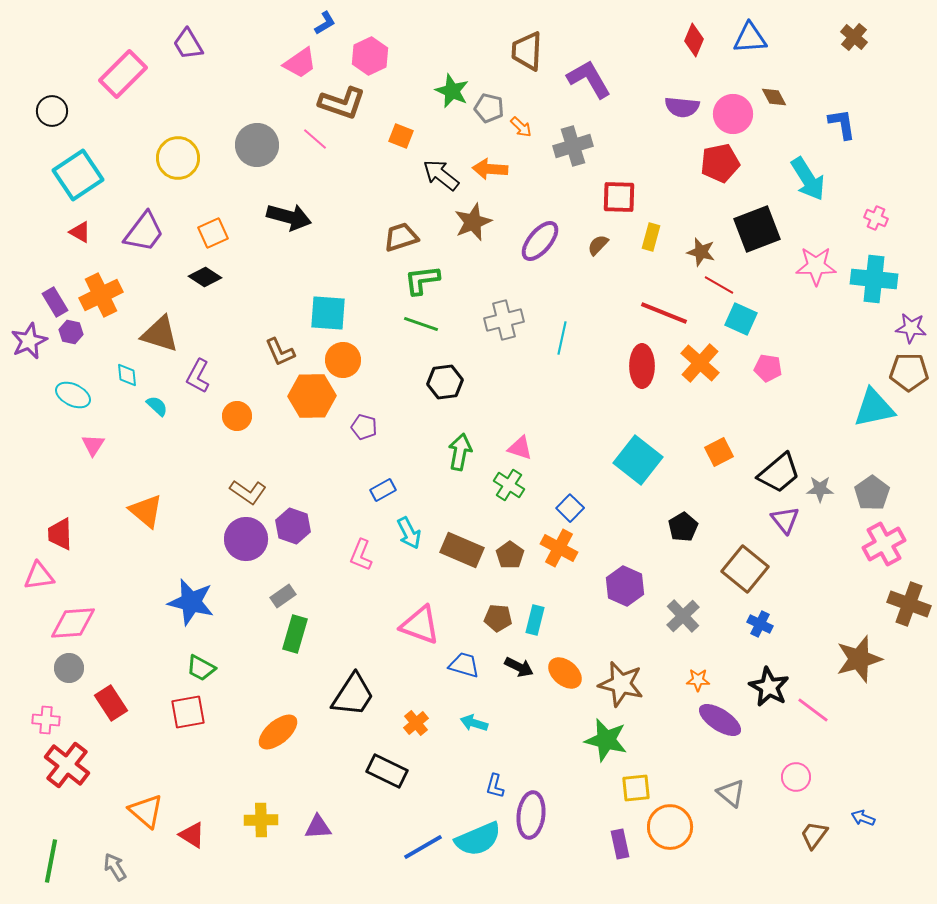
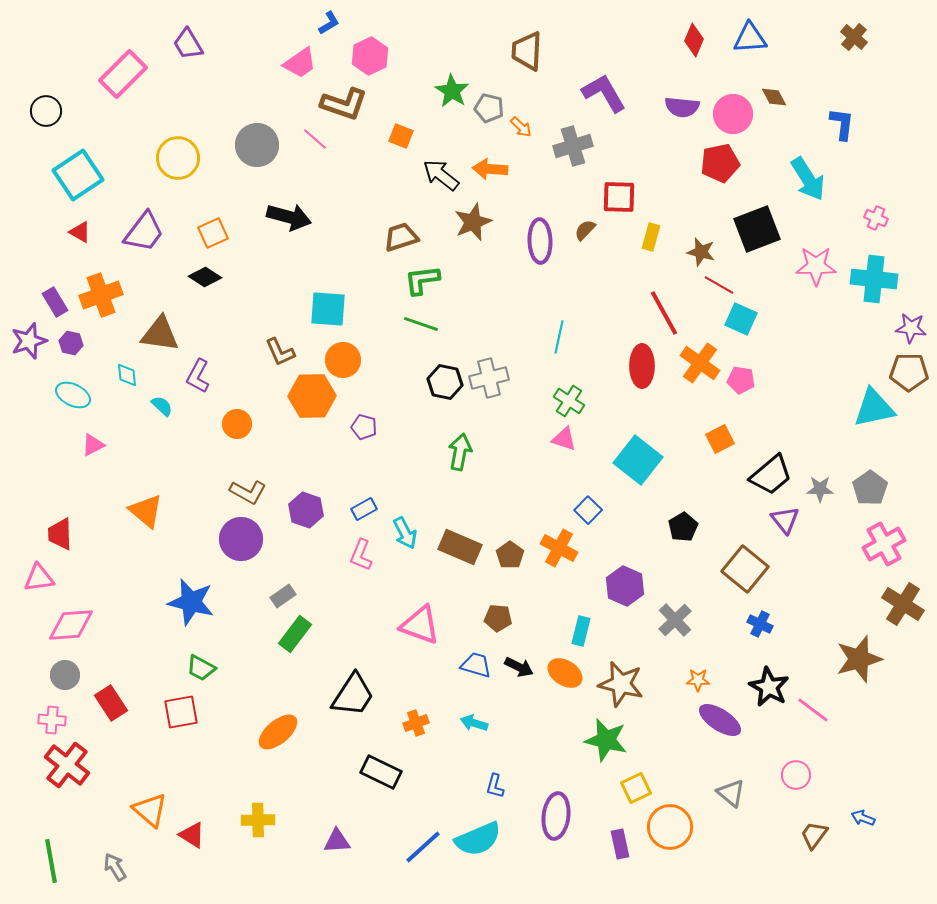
blue L-shape at (325, 23): moved 4 px right
purple L-shape at (589, 79): moved 15 px right, 14 px down
green star at (452, 91): rotated 8 degrees clockwise
brown L-shape at (342, 103): moved 2 px right, 1 px down
black circle at (52, 111): moved 6 px left
blue L-shape at (842, 124): rotated 16 degrees clockwise
purple ellipse at (540, 241): rotated 42 degrees counterclockwise
brown semicircle at (598, 245): moved 13 px left, 15 px up
orange cross at (101, 295): rotated 6 degrees clockwise
cyan square at (328, 313): moved 4 px up
red line at (664, 313): rotated 39 degrees clockwise
gray cross at (504, 320): moved 15 px left, 58 px down
purple hexagon at (71, 332): moved 11 px down
brown triangle at (160, 334): rotated 9 degrees counterclockwise
cyan line at (562, 338): moved 3 px left, 1 px up
purple star at (29, 341): rotated 6 degrees clockwise
orange cross at (700, 363): rotated 6 degrees counterclockwise
pink pentagon at (768, 368): moved 27 px left, 12 px down
black hexagon at (445, 382): rotated 20 degrees clockwise
cyan semicircle at (157, 406): moved 5 px right
orange circle at (237, 416): moved 8 px down
pink triangle at (93, 445): rotated 30 degrees clockwise
pink triangle at (520, 448): moved 44 px right, 9 px up
orange square at (719, 452): moved 1 px right, 13 px up
black trapezoid at (779, 473): moved 8 px left, 2 px down
green cross at (509, 485): moved 60 px right, 84 px up
blue rectangle at (383, 490): moved 19 px left, 19 px down
brown L-shape at (248, 492): rotated 6 degrees counterclockwise
gray pentagon at (872, 493): moved 2 px left, 5 px up
blue square at (570, 508): moved 18 px right, 2 px down
purple hexagon at (293, 526): moved 13 px right, 16 px up
cyan arrow at (409, 533): moved 4 px left
purple circle at (246, 539): moved 5 px left
brown rectangle at (462, 550): moved 2 px left, 3 px up
pink triangle at (39, 576): moved 2 px down
brown cross at (909, 604): moved 6 px left; rotated 12 degrees clockwise
gray cross at (683, 616): moved 8 px left, 4 px down
cyan rectangle at (535, 620): moved 46 px right, 11 px down
pink diamond at (73, 623): moved 2 px left, 2 px down
green rectangle at (295, 634): rotated 21 degrees clockwise
blue trapezoid at (464, 665): moved 12 px right
gray circle at (69, 668): moved 4 px left, 7 px down
orange ellipse at (565, 673): rotated 8 degrees counterclockwise
red square at (188, 712): moved 7 px left
pink cross at (46, 720): moved 6 px right
orange cross at (416, 723): rotated 20 degrees clockwise
black rectangle at (387, 771): moved 6 px left, 1 px down
pink circle at (796, 777): moved 2 px up
yellow square at (636, 788): rotated 20 degrees counterclockwise
orange triangle at (146, 811): moved 4 px right, 1 px up
purple ellipse at (531, 815): moved 25 px right, 1 px down
yellow cross at (261, 820): moved 3 px left
purple triangle at (318, 827): moved 19 px right, 14 px down
blue line at (423, 847): rotated 12 degrees counterclockwise
green line at (51, 861): rotated 21 degrees counterclockwise
